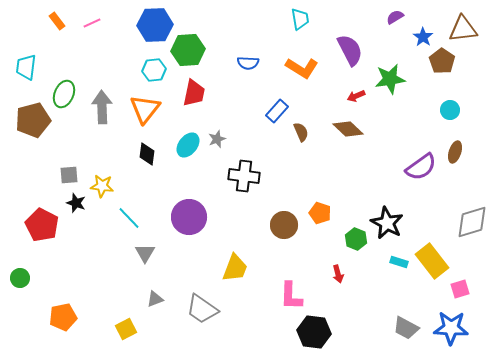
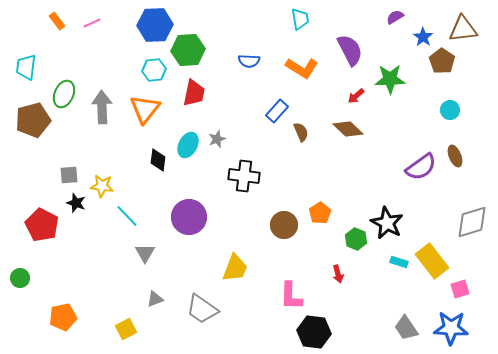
blue semicircle at (248, 63): moved 1 px right, 2 px up
green star at (390, 79): rotated 8 degrees clockwise
red arrow at (356, 96): rotated 18 degrees counterclockwise
cyan ellipse at (188, 145): rotated 10 degrees counterclockwise
brown ellipse at (455, 152): moved 4 px down; rotated 40 degrees counterclockwise
black diamond at (147, 154): moved 11 px right, 6 px down
orange pentagon at (320, 213): rotated 20 degrees clockwise
cyan line at (129, 218): moved 2 px left, 2 px up
gray trapezoid at (406, 328): rotated 28 degrees clockwise
